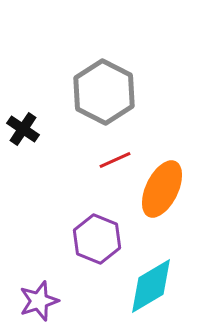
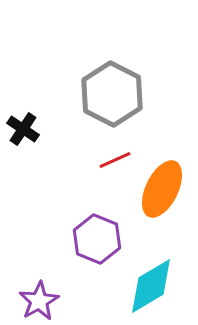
gray hexagon: moved 8 px right, 2 px down
purple star: rotated 12 degrees counterclockwise
